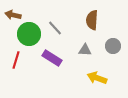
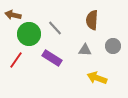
red line: rotated 18 degrees clockwise
